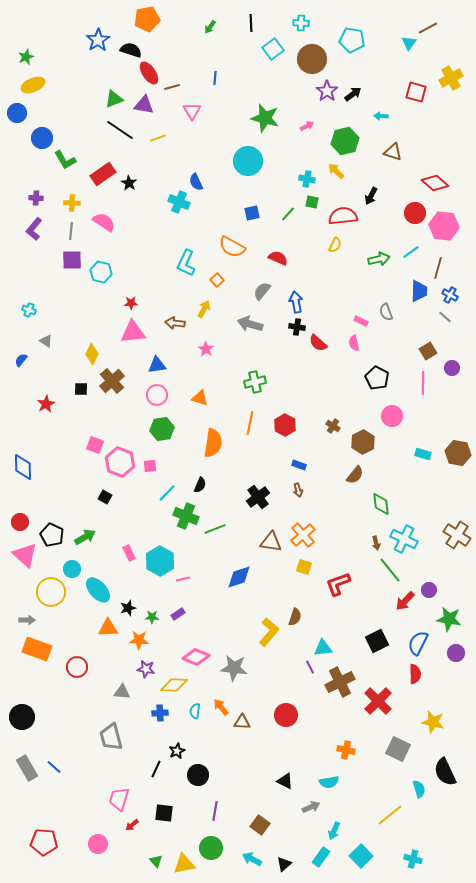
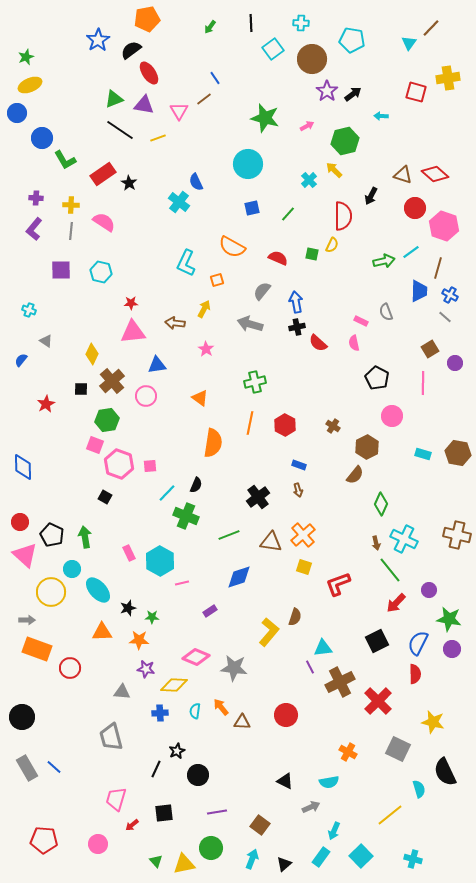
brown line at (428, 28): moved 3 px right; rotated 18 degrees counterclockwise
black semicircle at (131, 50): rotated 55 degrees counterclockwise
blue line at (215, 78): rotated 40 degrees counterclockwise
yellow cross at (451, 78): moved 3 px left; rotated 20 degrees clockwise
yellow ellipse at (33, 85): moved 3 px left
brown line at (172, 87): moved 32 px right, 12 px down; rotated 21 degrees counterclockwise
pink triangle at (192, 111): moved 13 px left
brown triangle at (393, 152): moved 10 px right, 23 px down
cyan circle at (248, 161): moved 3 px down
yellow arrow at (336, 171): moved 2 px left, 1 px up
cyan cross at (307, 179): moved 2 px right, 1 px down; rotated 35 degrees clockwise
red diamond at (435, 183): moved 9 px up
cyan cross at (179, 202): rotated 15 degrees clockwise
green square at (312, 202): moved 52 px down
yellow cross at (72, 203): moved 1 px left, 2 px down
blue square at (252, 213): moved 5 px up
red circle at (415, 213): moved 5 px up
red semicircle at (343, 216): rotated 96 degrees clockwise
pink hexagon at (444, 226): rotated 12 degrees clockwise
yellow semicircle at (335, 245): moved 3 px left
green arrow at (379, 259): moved 5 px right, 2 px down
purple square at (72, 260): moved 11 px left, 10 px down
orange square at (217, 280): rotated 24 degrees clockwise
black cross at (297, 327): rotated 21 degrees counterclockwise
brown square at (428, 351): moved 2 px right, 2 px up
purple circle at (452, 368): moved 3 px right, 5 px up
pink circle at (157, 395): moved 11 px left, 1 px down
orange triangle at (200, 398): rotated 18 degrees clockwise
green hexagon at (162, 429): moved 55 px left, 9 px up
brown hexagon at (363, 442): moved 4 px right, 5 px down
pink hexagon at (120, 462): moved 1 px left, 2 px down
black semicircle at (200, 485): moved 4 px left
green diamond at (381, 504): rotated 30 degrees clockwise
green line at (215, 529): moved 14 px right, 6 px down
brown cross at (457, 535): rotated 20 degrees counterclockwise
green arrow at (85, 537): rotated 70 degrees counterclockwise
pink line at (183, 579): moved 1 px left, 4 px down
red arrow at (405, 601): moved 9 px left, 2 px down
purple rectangle at (178, 614): moved 32 px right, 3 px up
orange triangle at (108, 628): moved 6 px left, 4 px down
purple circle at (456, 653): moved 4 px left, 4 px up
red circle at (77, 667): moved 7 px left, 1 px down
orange cross at (346, 750): moved 2 px right, 2 px down; rotated 18 degrees clockwise
pink trapezoid at (119, 799): moved 3 px left
purple line at (215, 811): moved 2 px right, 1 px down; rotated 72 degrees clockwise
black square at (164, 813): rotated 12 degrees counterclockwise
red pentagon at (44, 842): moved 2 px up
cyan arrow at (252, 859): rotated 84 degrees clockwise
